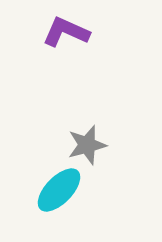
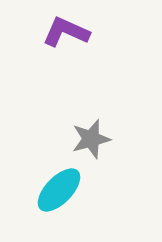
gray star: moved 4 px right, 6 px up
